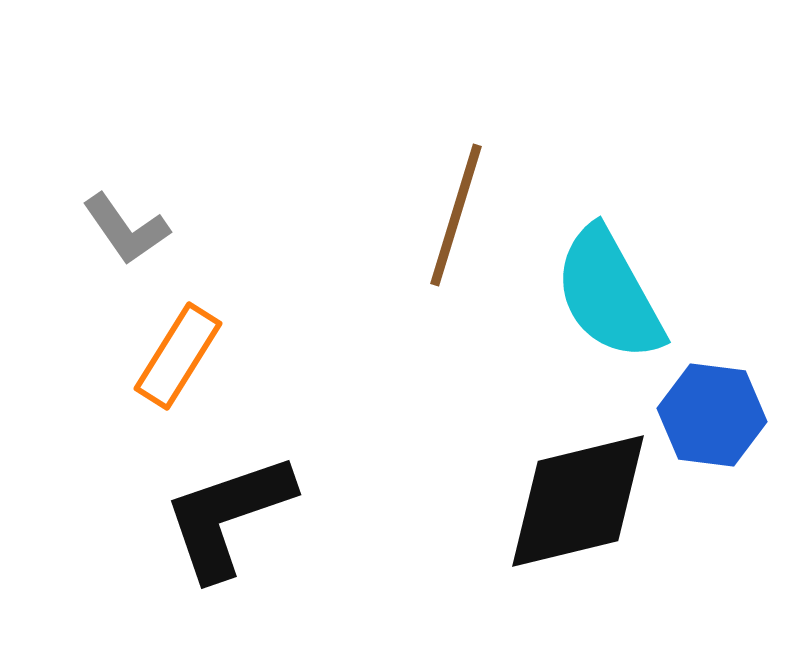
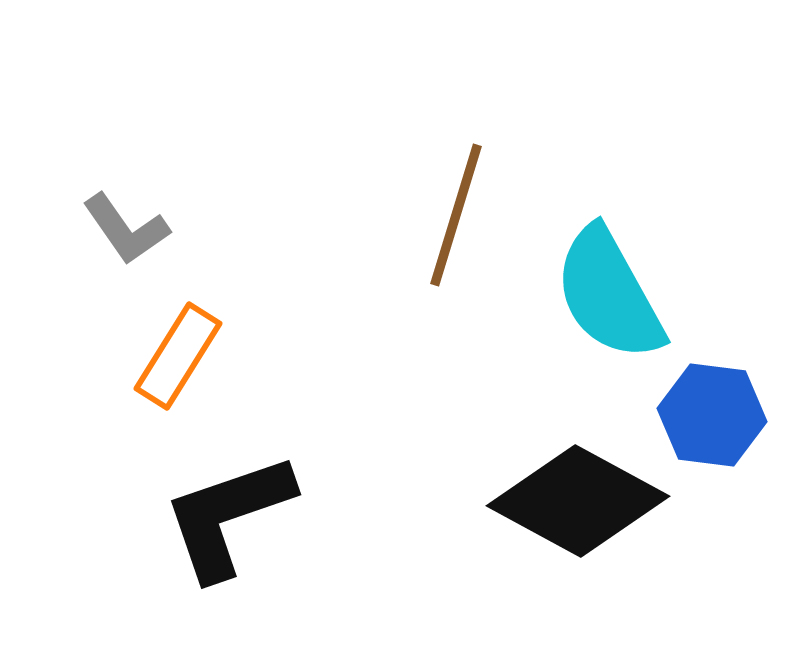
black diamond: rotated 42 degrees clockwise
